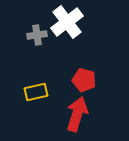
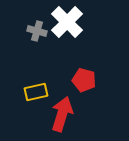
white cross: rotated 8 degrees counterclockwise
gray cross: moved 4 px up; rotated 24 degrees clockwise
red arrow: moved 15 px left
